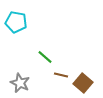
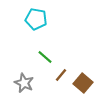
cyan pentagon: moved 20 px right, 3 px up
brown line: rotated 64 degrees counterclockwise
gray star: moved 4 px right
